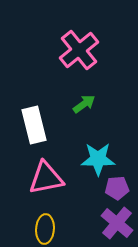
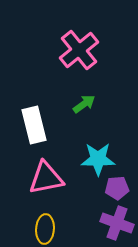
purple cross: rotated 20 degrees counterclockwise
